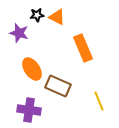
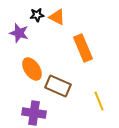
purple cross: moved 5 px right, 3 px down
